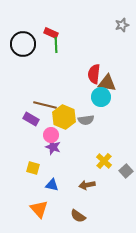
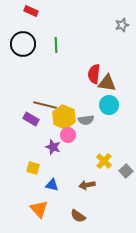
red rectangle: moved 20 px left, 22 px up
cyan circle: moved 8 px right, 8 px down
pink circle: moved 17 px right
